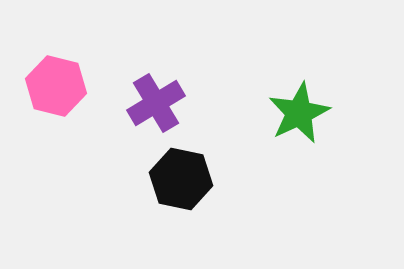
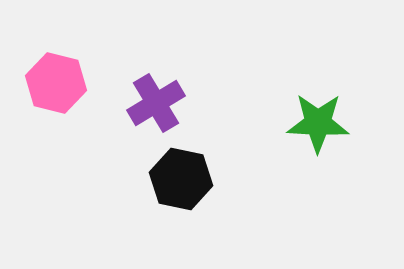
pink hexagon: moved 3 px up
green star: moved 19 px right, 10 px down; rotated 28 degrees clockwise
